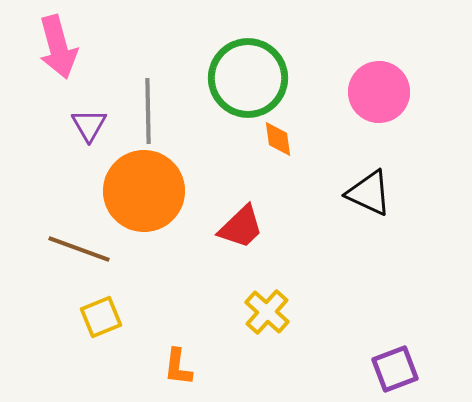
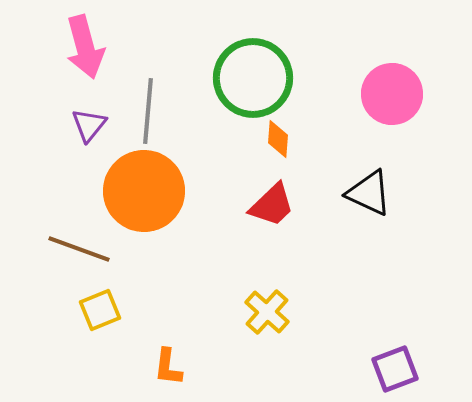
pink arrow: moved 27 px right
green circle: moved 5 px right
pink circle: moved 13 px right, 2 px down
gray line: rotated 6 degrees clockwise
purple triangle: rotated 9 degrees clockwise
orange diamond: rotated 12 degrees clockwise
red trapezoid: moved 31 px right, 22 px up
yellow square: moved 1 px left, 7 px up
orange L-shape: moved 10 px left
